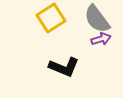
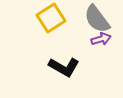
black L-shape: rotated 8 degrees clockwise
